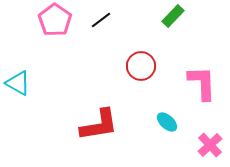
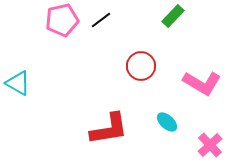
pink pentagon: moved 7 px right; rotated 24 degrees clockwise
pink L-shape: rotated 123 degrees clockwise
red L-shape: moved 10 px right, 4 px down
